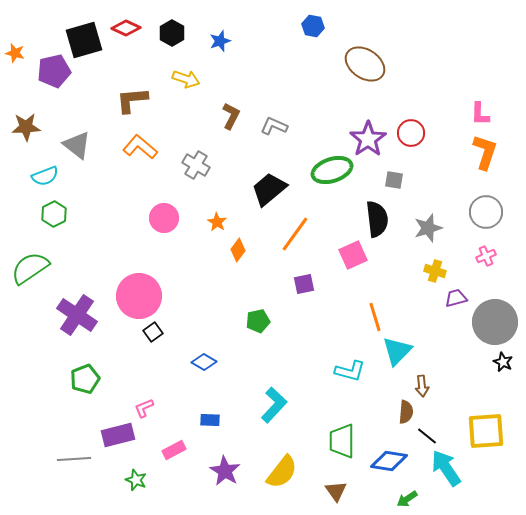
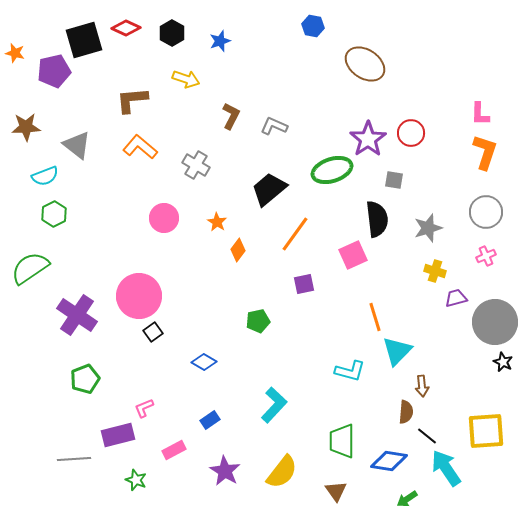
blue rectangle at (210, 420): rotated 36 degrees counterclockwise
